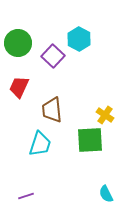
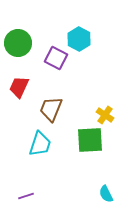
purple square: moved 3 px right, 2 px down; rotated 15 degrees counterclockwise
brown trapezoid: moved 1 px left, 1 px up; rotated 28 degrees clockwise
